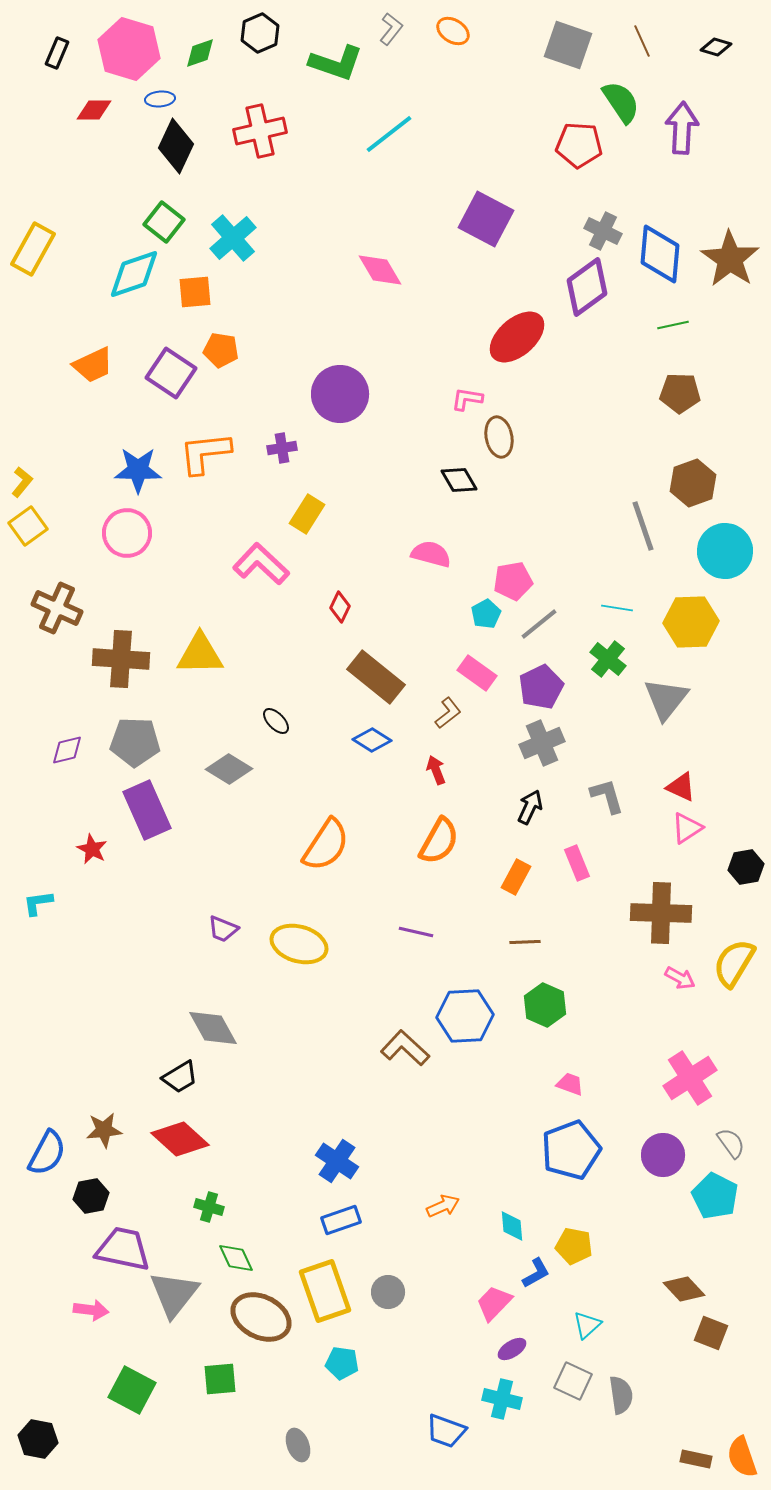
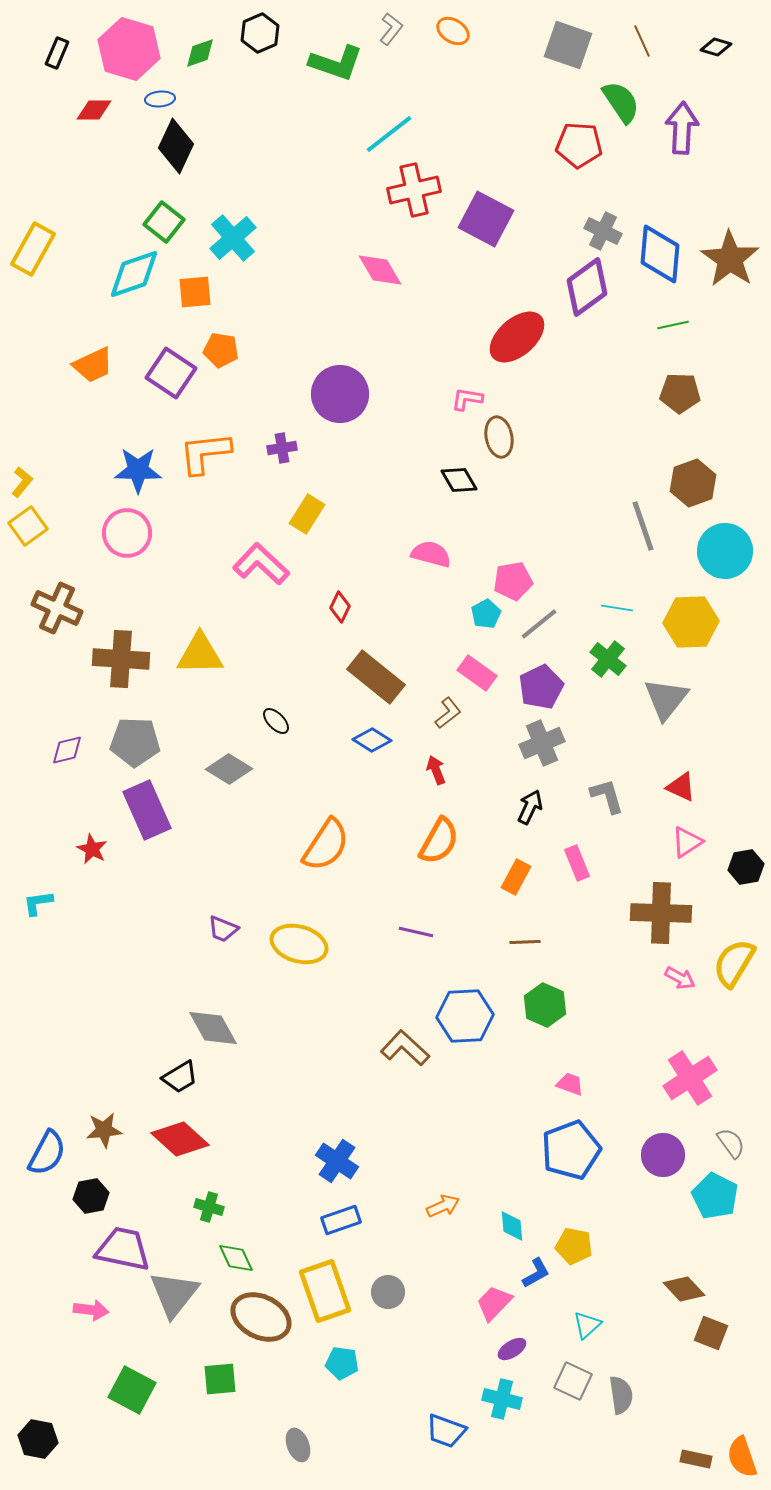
red cross at (260, 131): moved 154 px right, 59 px down
pink triangle at (687, 828): moved 14 px down
